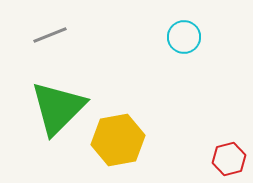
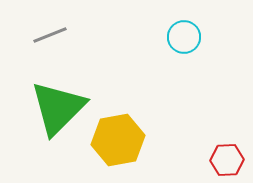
red hexagon: moved 2 px left, 1 px down; rotated 12 degrees clockwise
